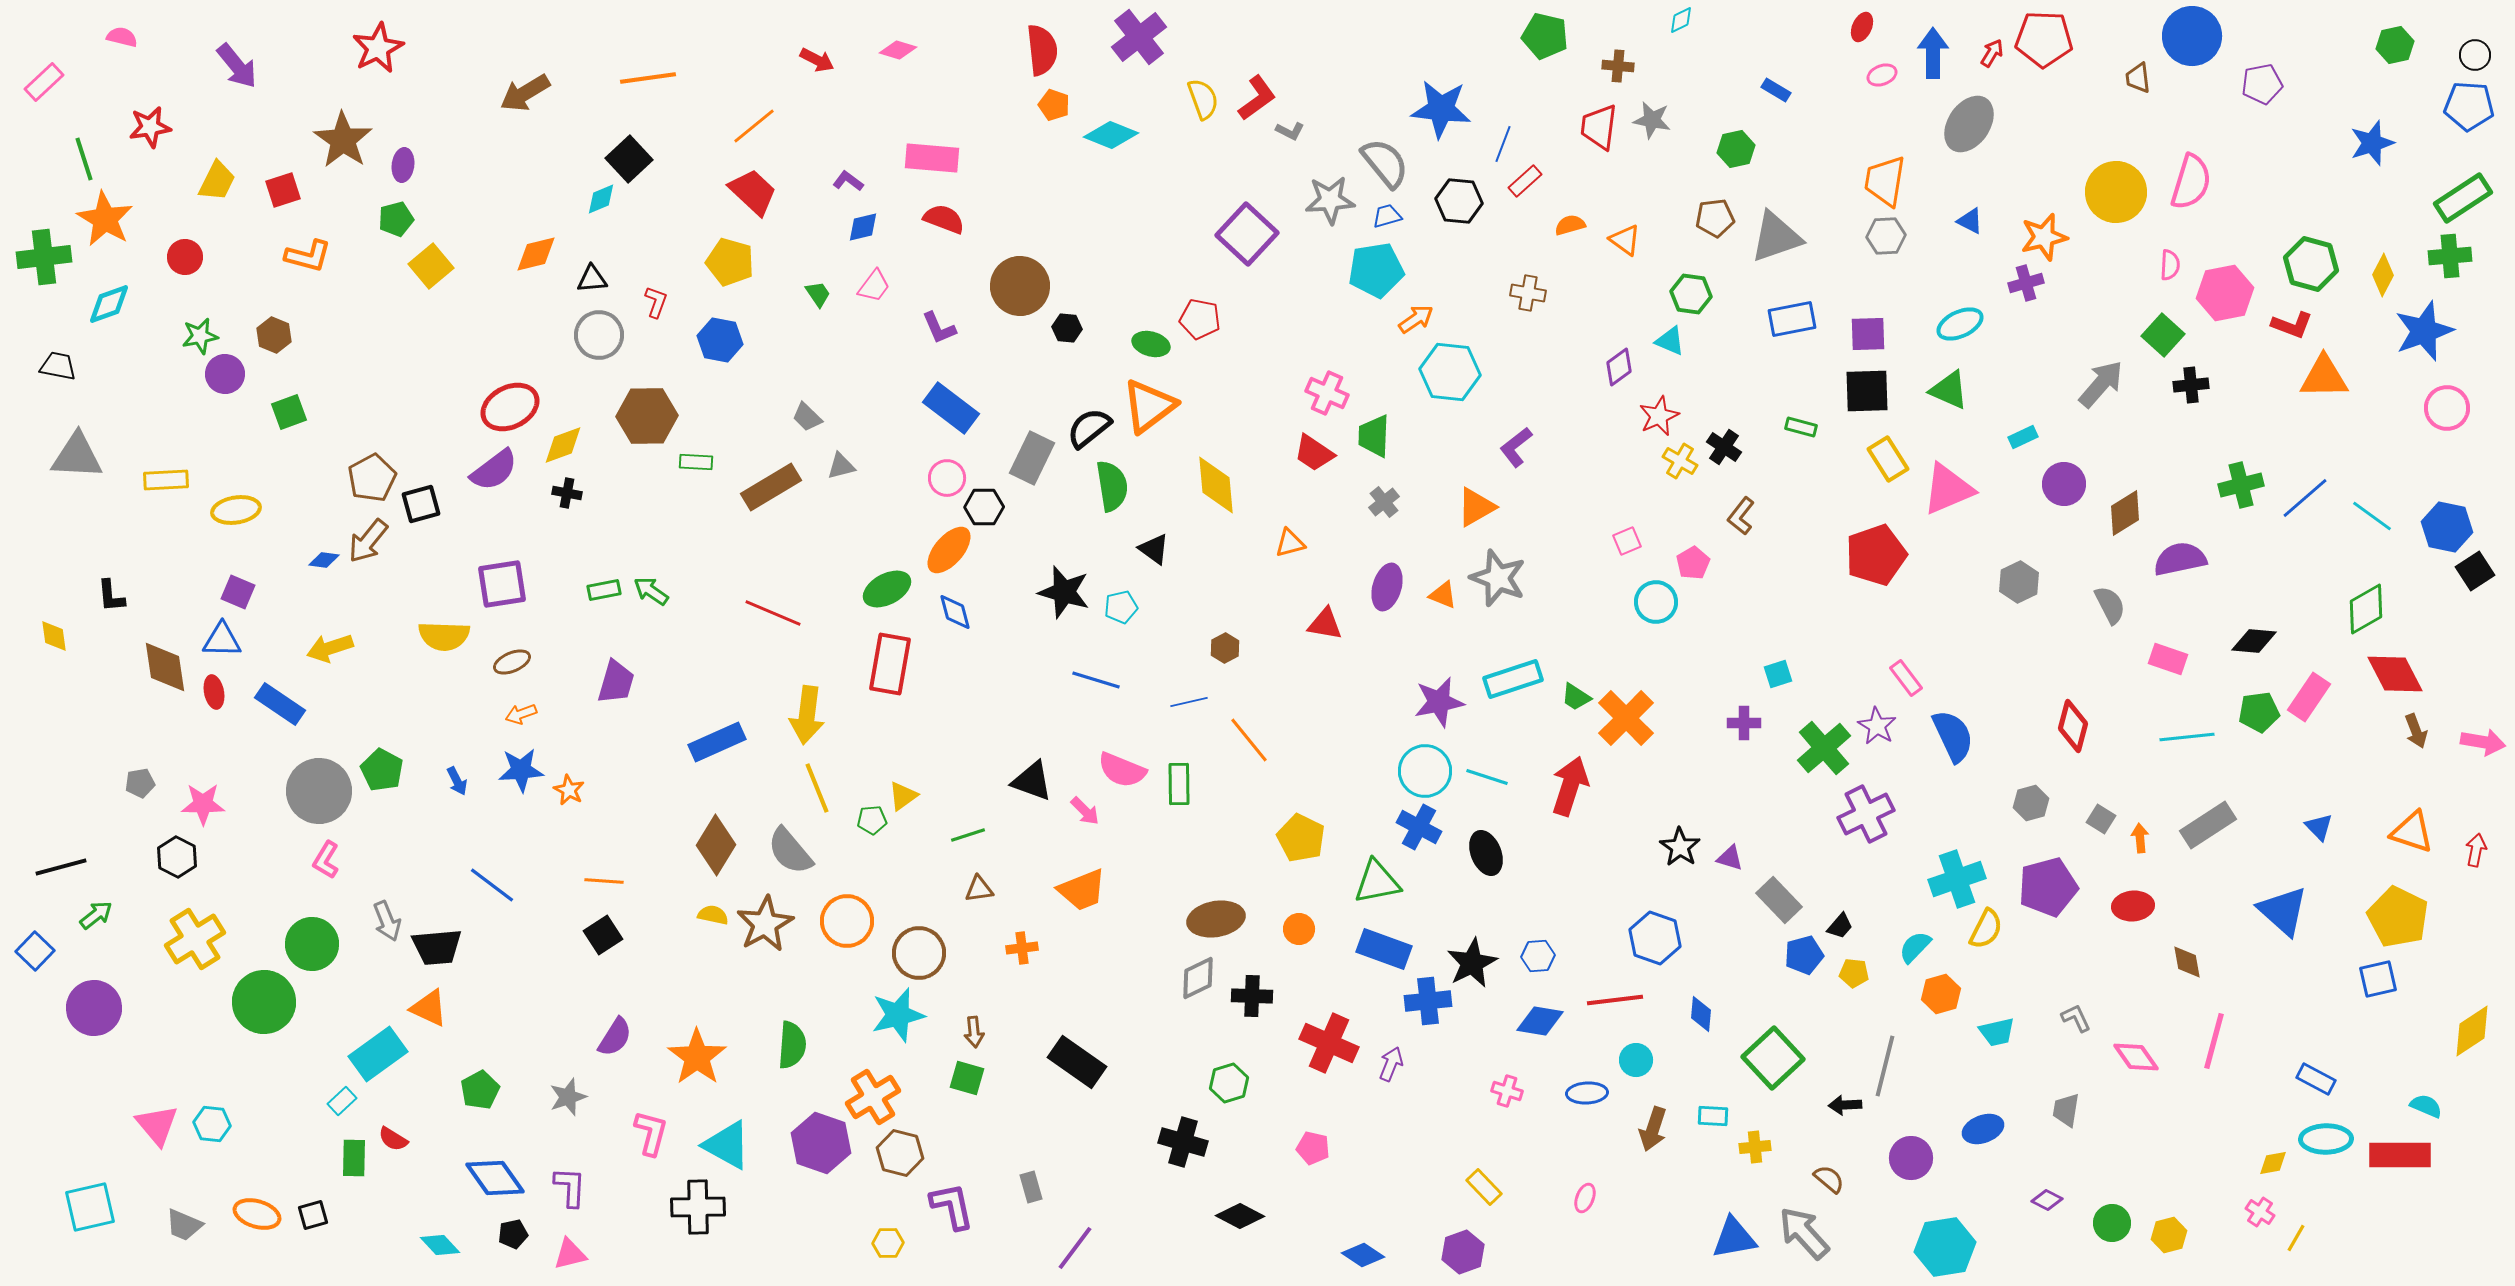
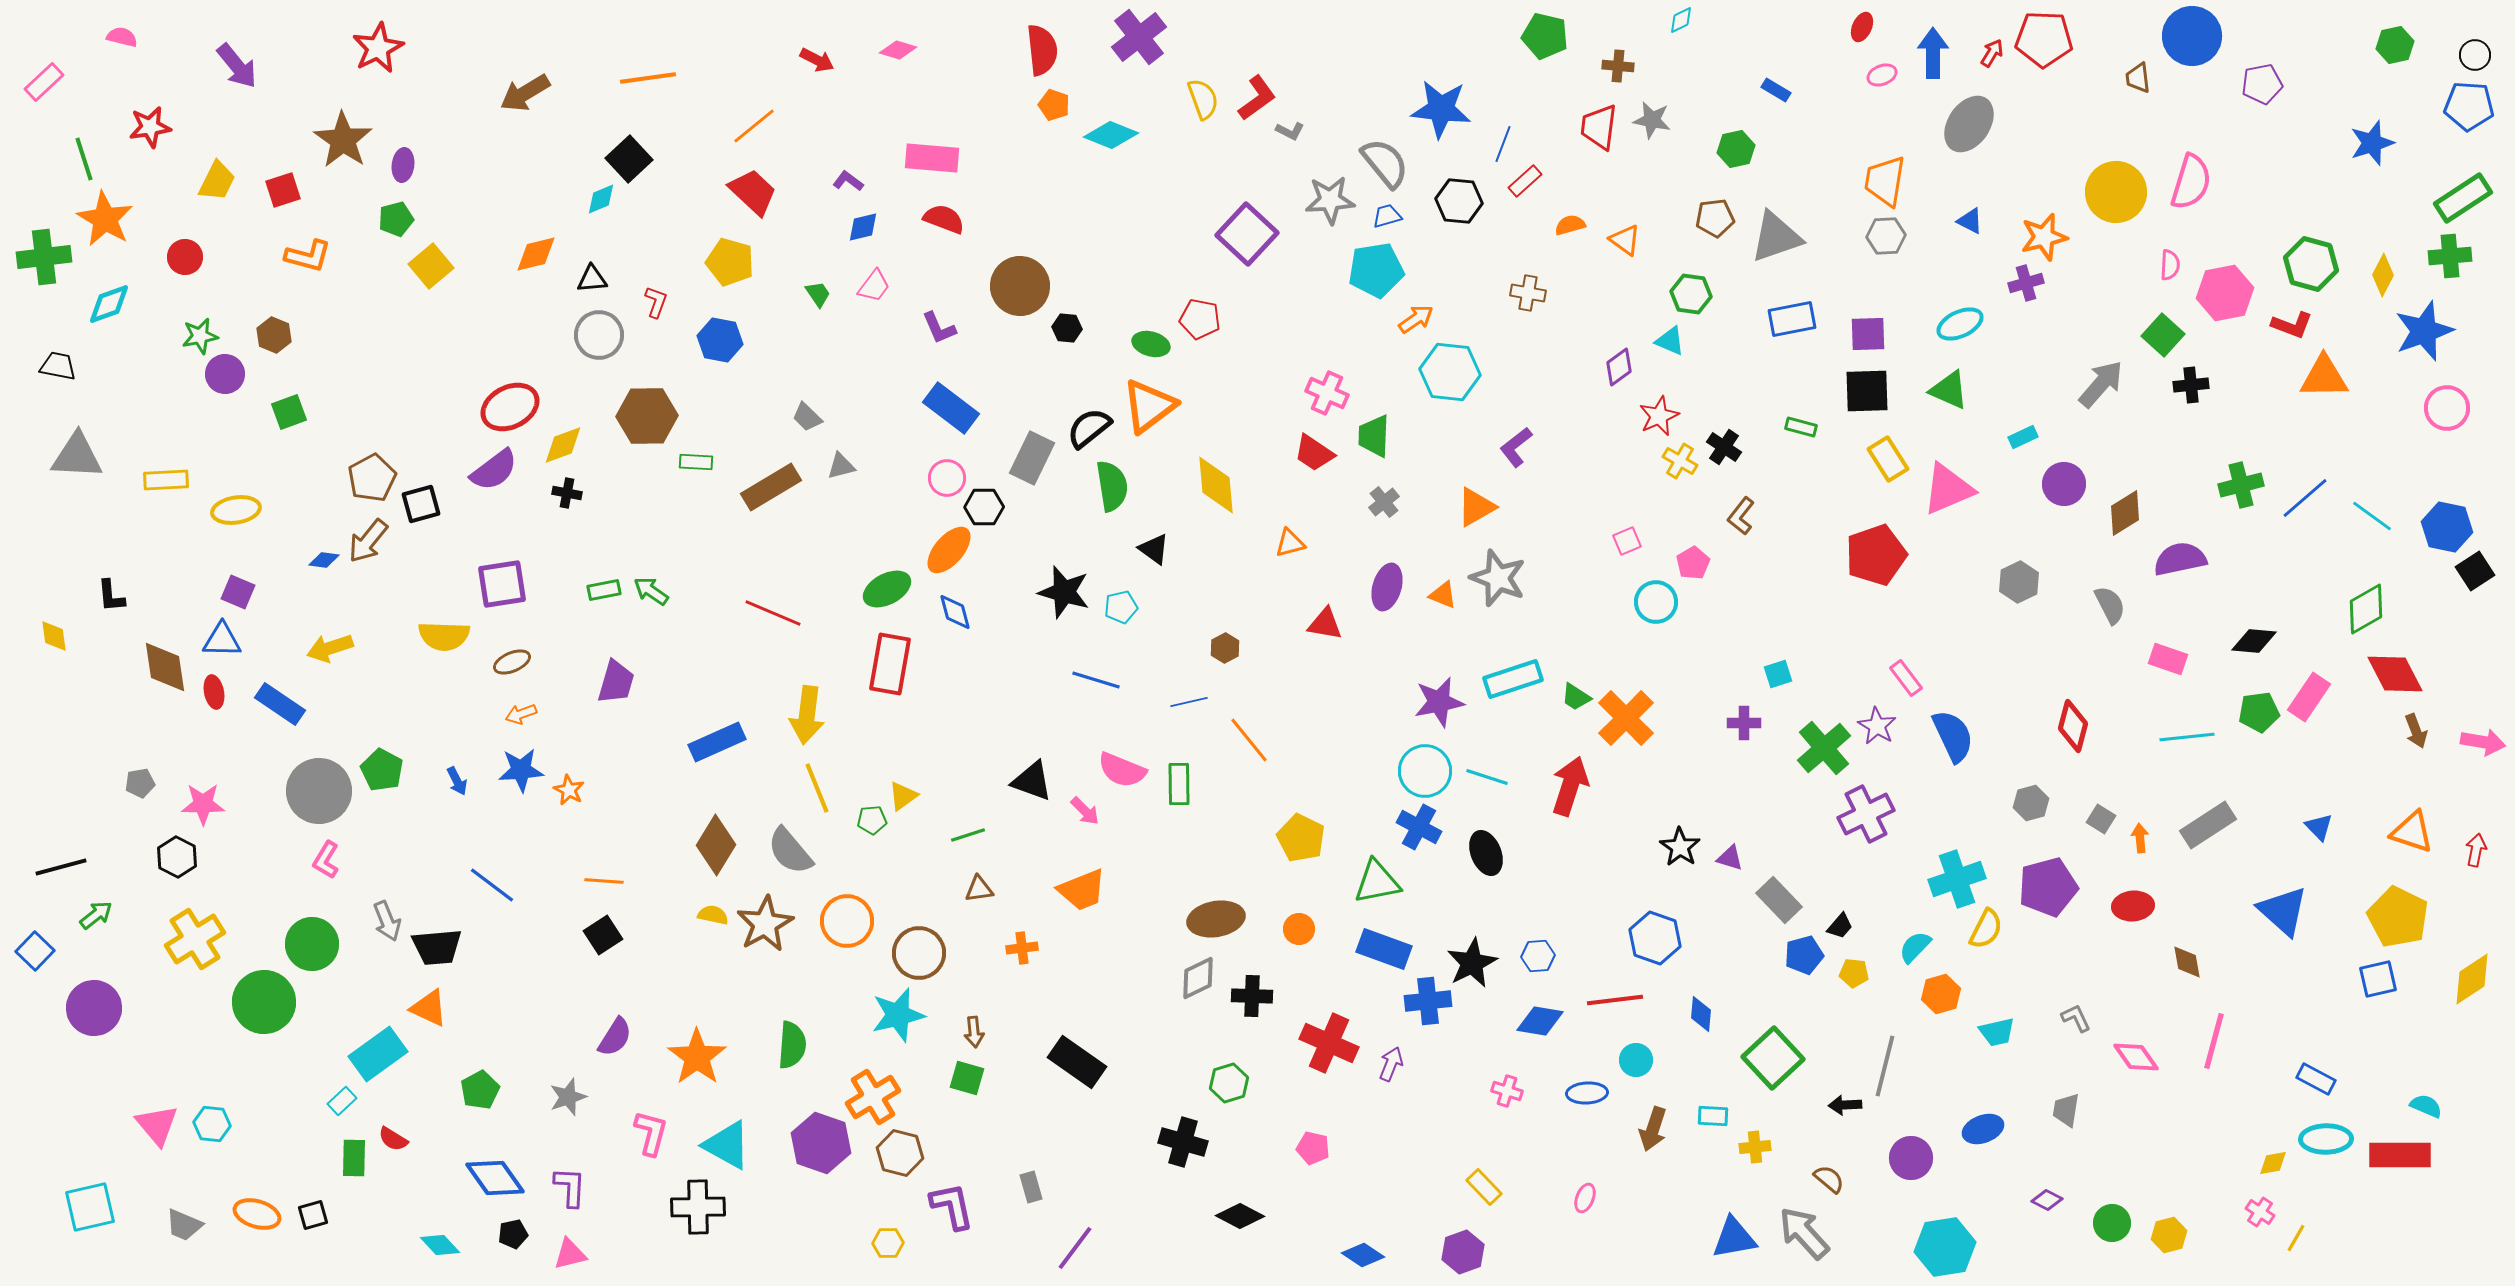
yellow diamond at (2472, 1031): moved 52 px up
